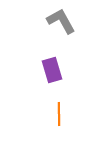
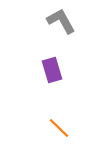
orange line: moved 14 px down; rotated 45 degrees counterclockwise
